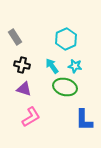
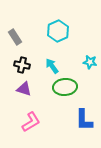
cyan hexagon: moved 8 px left, 8 px up
cyan star: moved 15 px right, 4 px up
green ellipse: rotated 20 degrees counterclockwise
pink L-shape: moved 5 px down
